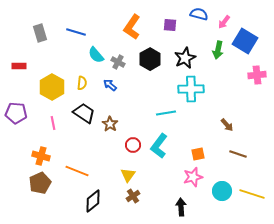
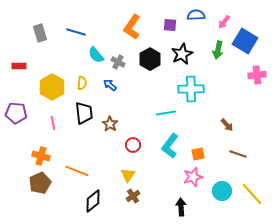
blue semicircle: moved 3 px left, 1 px down; rotated 18 degrees counterclockwise
black star: moved 3 px left, 4 px up
black trapezoid: rotated 50 degrees clockwise
cyan L-shape: moved 11 px right
yellow line: rotated 30 degrees clockwise
